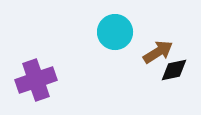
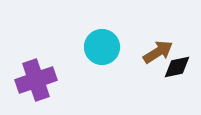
cyan circle: moved 13 px left, 15 px down
black diamond: moved 3 px right, 3 px up
